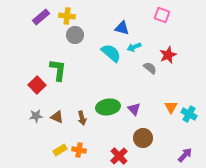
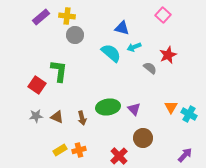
pink square: moved 1 px right; rotated 21 degrees clockwise
green L-shape: moved 1 px right, 1 px down
red square: rotated 12 degrees counterclockwise
orange cross: rotated 24 degrees counterclockwise
